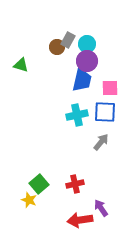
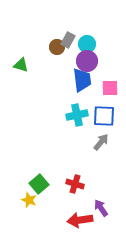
blue trapezoid: rotated 20 degrees counterclockwise
blue square: moved 1 px left, 4 px down
red cross: rotated 30 degrees clockwise
